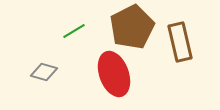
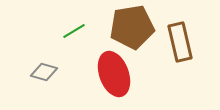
brown pentagon: rotated 18 degrees clockwise
